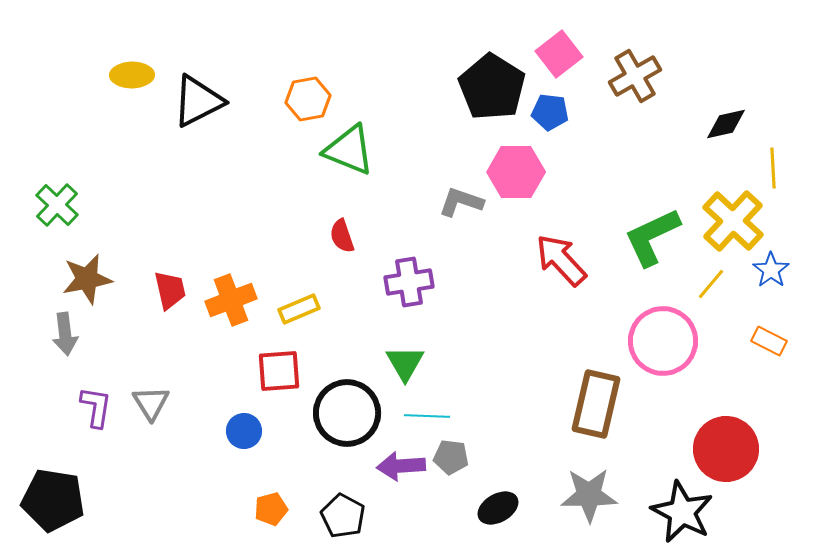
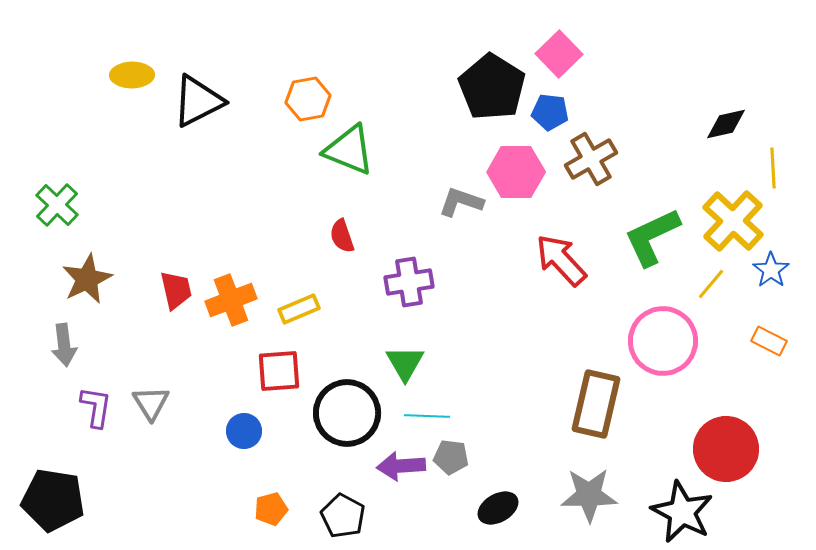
pink square at (559, 54): rotated 6 degrees counterclockwise
brown cross at (635, 76): moved 44 px left, 83 px down
brown star at (87, 279): rotated 15 degrees counterclockwise
red trapezoid at (170, 290): moved 6 px right
gray arrow at (65, 334): moved 1 px left, 11 px down
